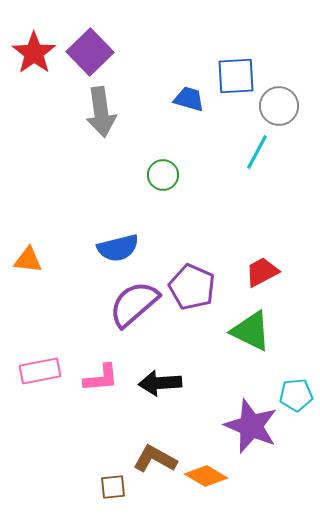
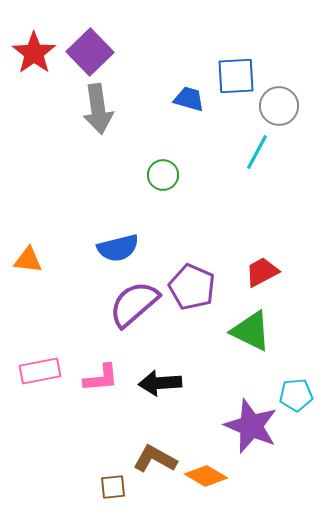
gray arrow: moved 3 px left, 3 px up
